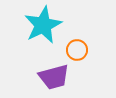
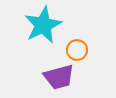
purple trapezoid: moved 5 px right
